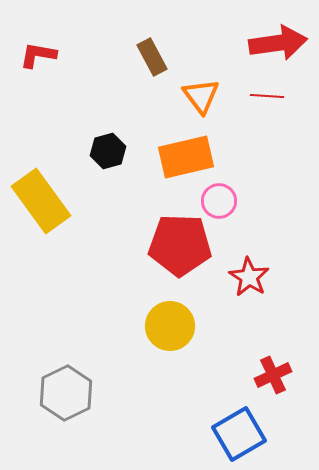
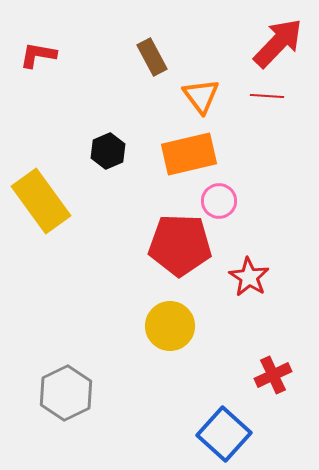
red arrow: rotated 38 degrees counterclockwise
black hexagon: rotated 8 degrees counterclockwise
orange rectangle: moved 3 px right, 3 px up
blue square: moved 15 px left; rotated 18 degrees counterclockwise
